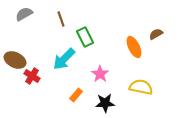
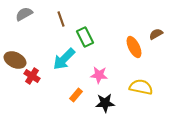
pink star: moved 1 px left, 1 px down; rotated 30 degrees counterclockwise
